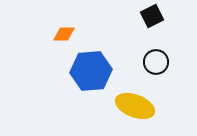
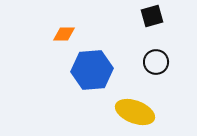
black square: rotated 10 degrees clockwise
blue hexagon: moved 1 px right, 1 px up
yellow ellipse: moved 6 px down
